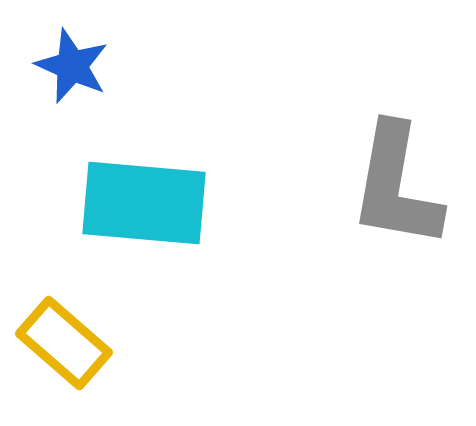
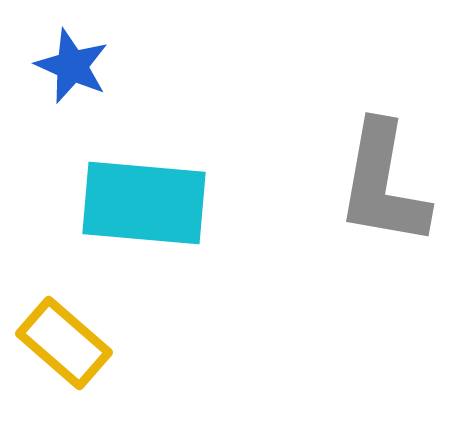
gray L-shape: moved 13 px left, 2 px up
